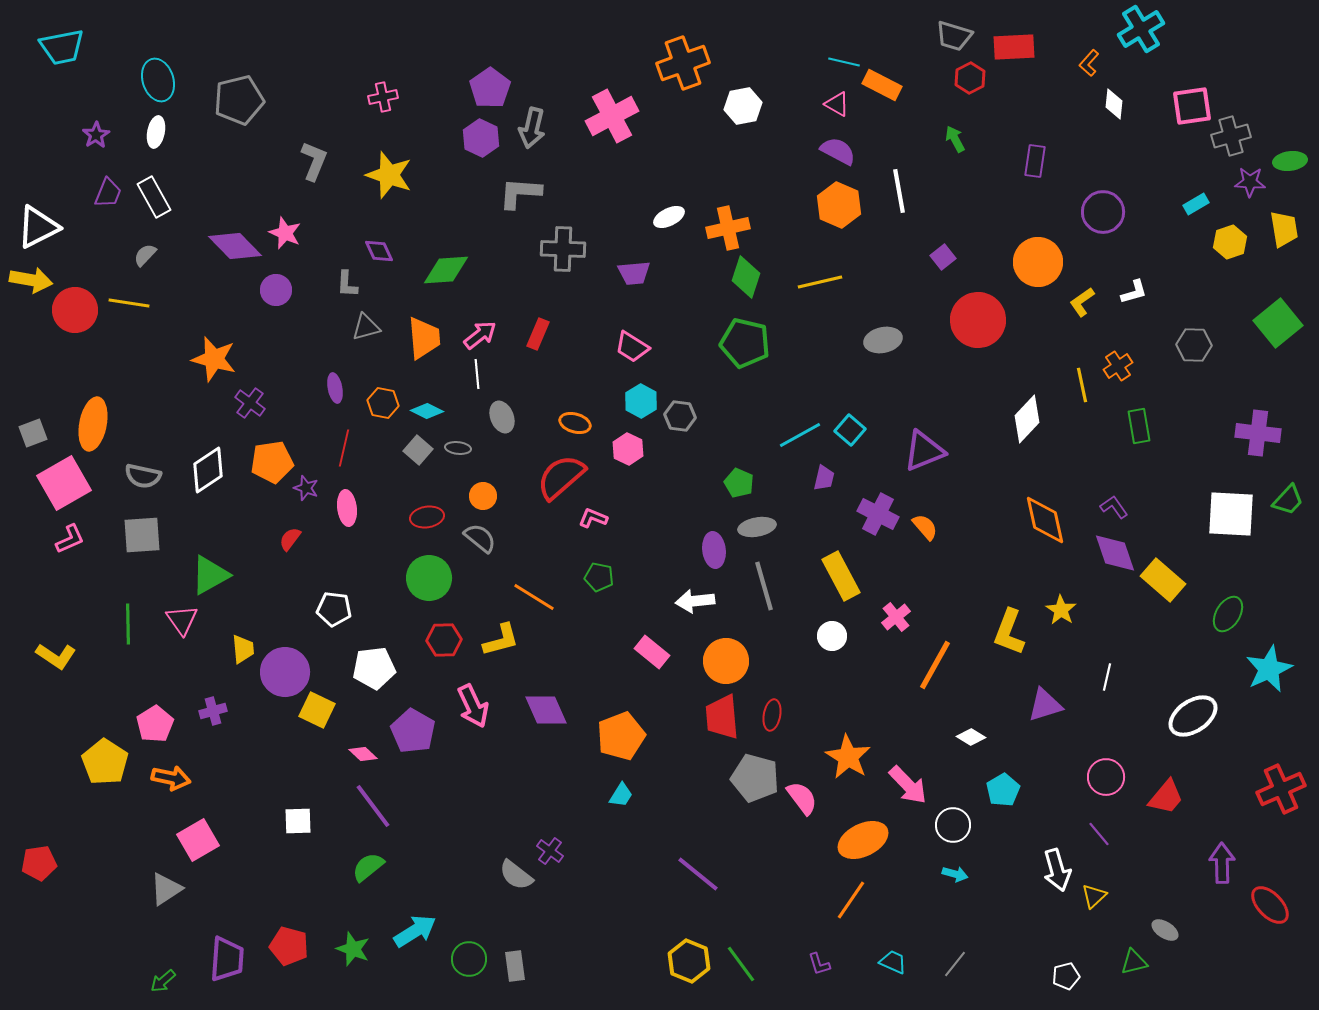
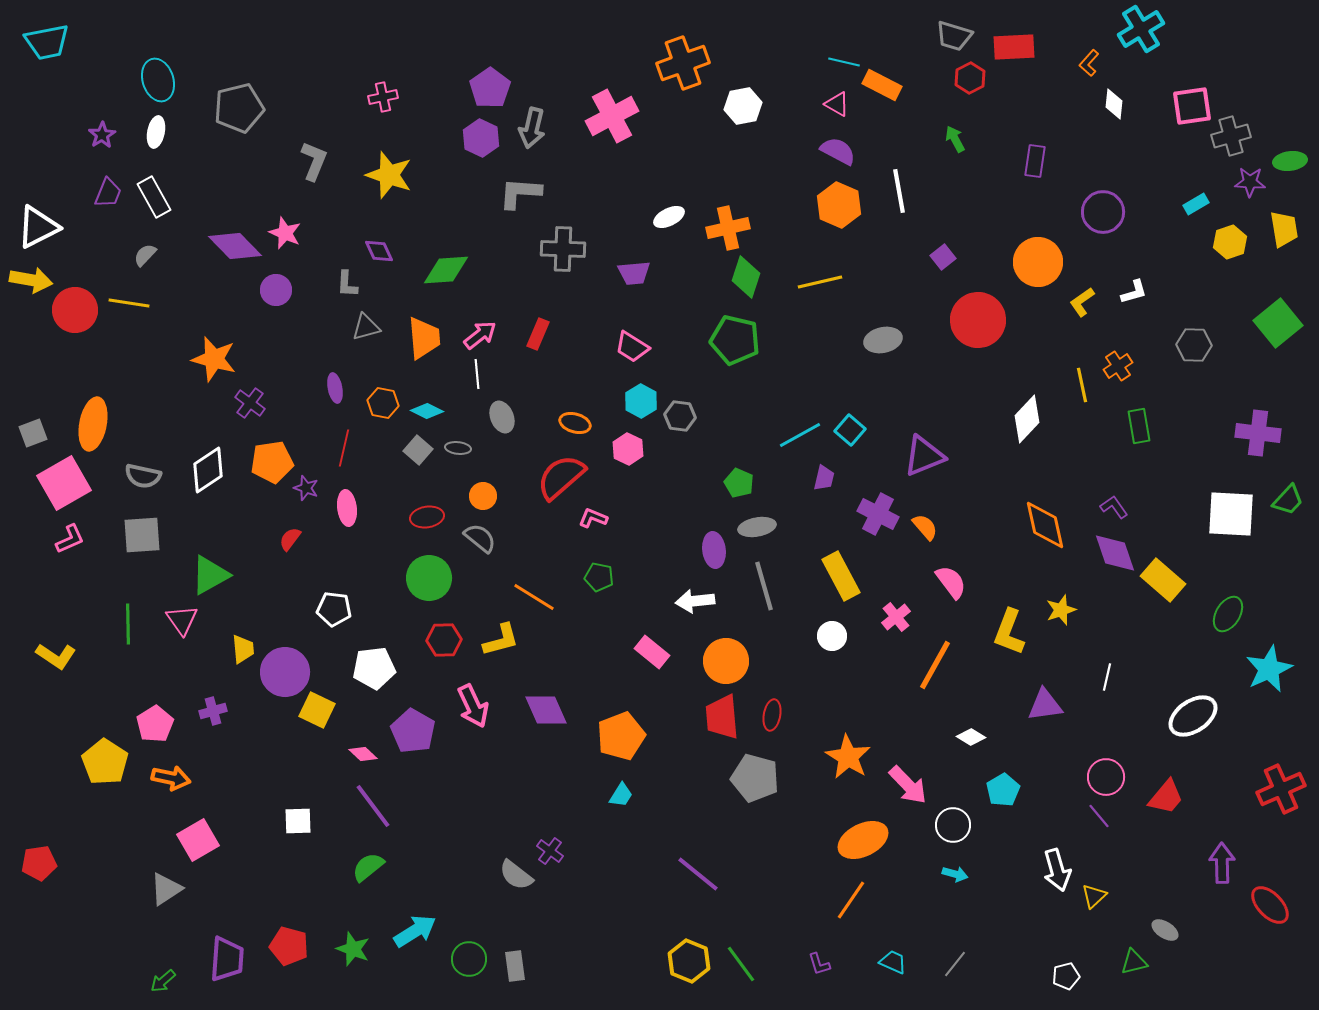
cyan trapezoid at (62, 47): moved 15 px left, 5 px up
gray pentagon at (239, 100): moved 8 px down
purple star at (96, 135): moved 6 px right
green pentagon at (745, 343): moved 10 px left, 3 px up
purple triangle at (924, 451): moved 5 px down
orange diamond at (1045, 520): moved 5 px down
yellow star at (1061, 610): rotated 20 degrees clockwise
purple triangle at (1045, 705): rotated 9 degrees clockwise
pink semicircle at (802, 798): moved 149 px right, 216 px up
purple line at (1099, 834): moved 18 px up
